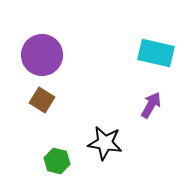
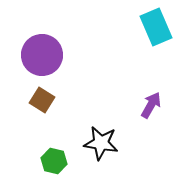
cyan rectangle: moved 26 px up; rotated 54 degrees clockwise
black star: moved 4 px left
green hexagon: moved 3 px left
